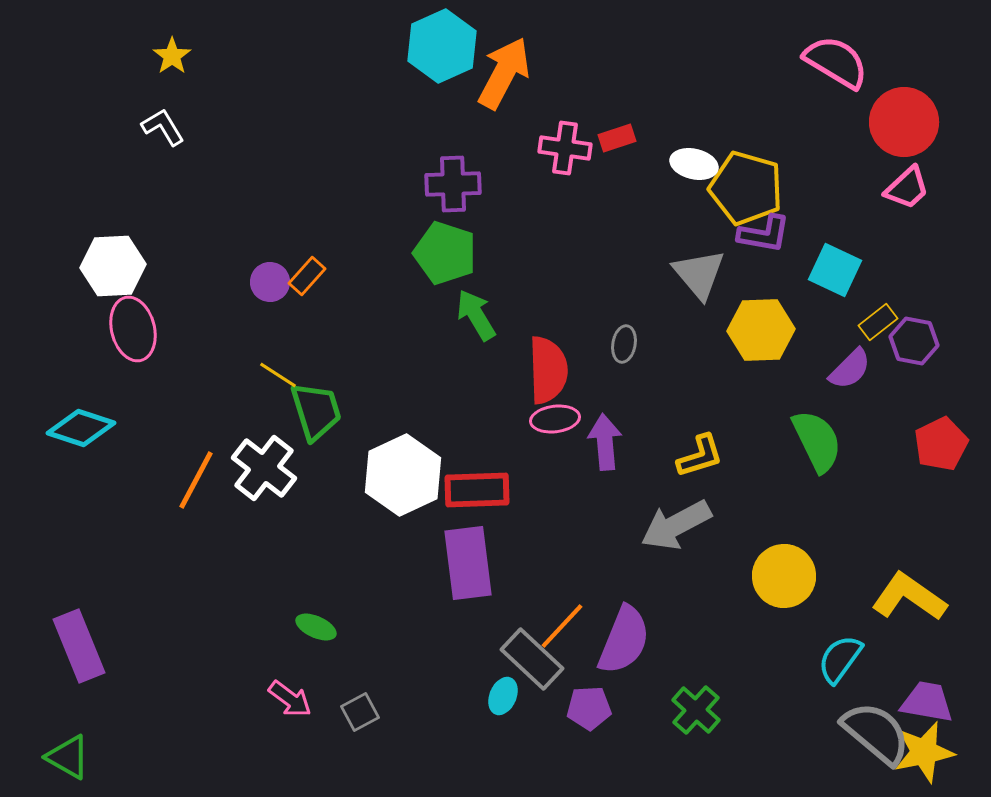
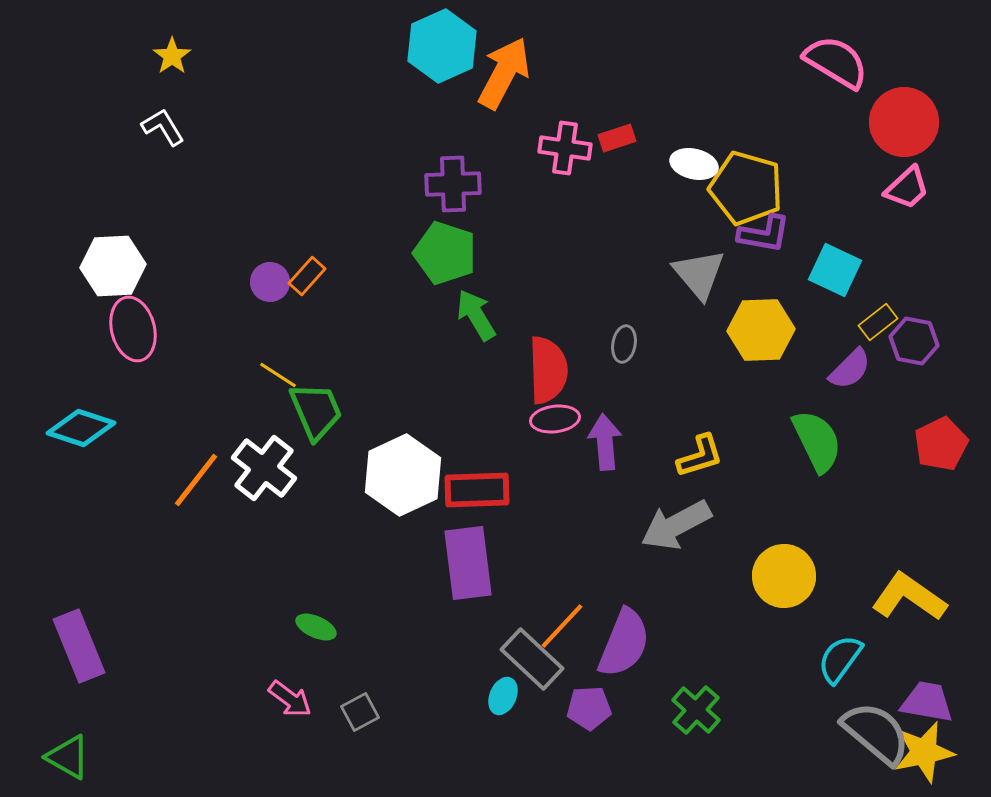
green trapezoid at (316, 411): rotated 6 degrees counterclockwise
orange line at (196, 480): rotated 10 degrees clockwise
purple semicircle at (624, 640): moved 3 px down
